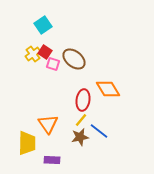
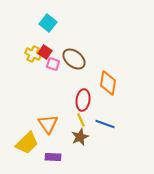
cyan square: moved 5 px right, 2 px up; rotated 18 degrees counterclockwise
yellow cross: rotated 28 degrees counterclockwise
orange diamond: moved 6 px up; rotated 40 degrees clockwise
yellow line: rotated 64 degrees counterclockwise
blue line: moved 6 px right, 7 px up; rotated 18 degrees counterclockwise
brown star: rotated 12 degrees counterclockwise
yellow trapezoid: rotated 45 degrees clockwise
purple rectangle: moved 1 px right, 3 px up
